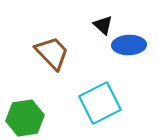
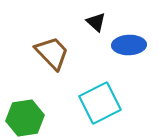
black triangle: moved 7 px left, 3 px up
